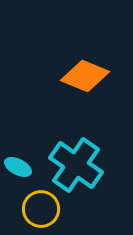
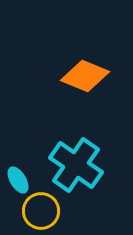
cyan ellipse: moved 13 px down; rotated 32 degrees clockwise
yellow circle: moved 2 px down
